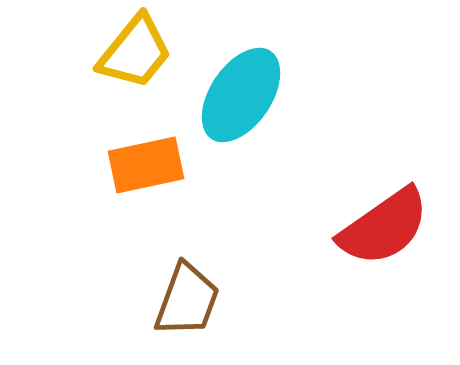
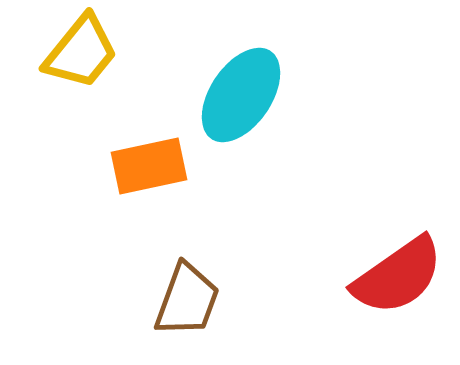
yellow trapezoid: moved 54 px left
orange rectangle: moved 3 px right, 1 px down
red semicircle: moved 14 px right, 49 px down
